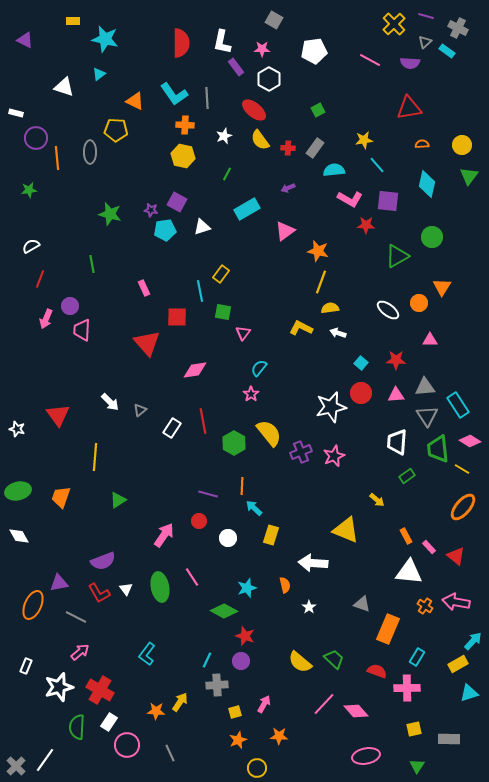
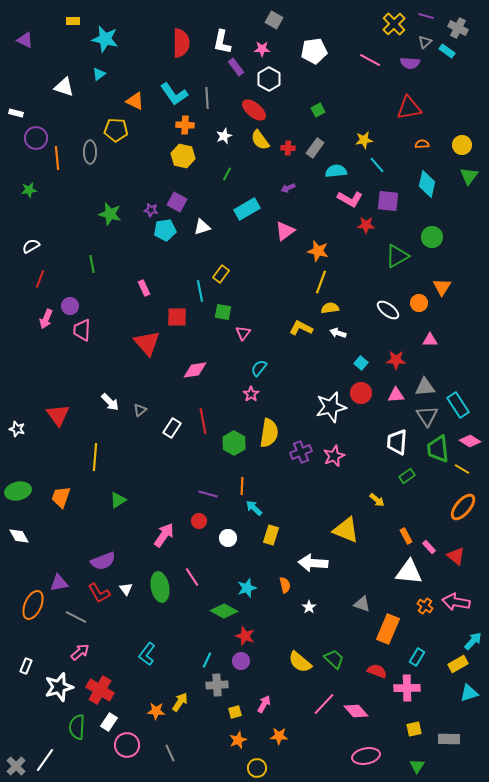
cyan semicircle at (334, 170): moved 2 px right, 1 px down
yellow semicircle at (269, 433): rotated 48 degrees clockwise
